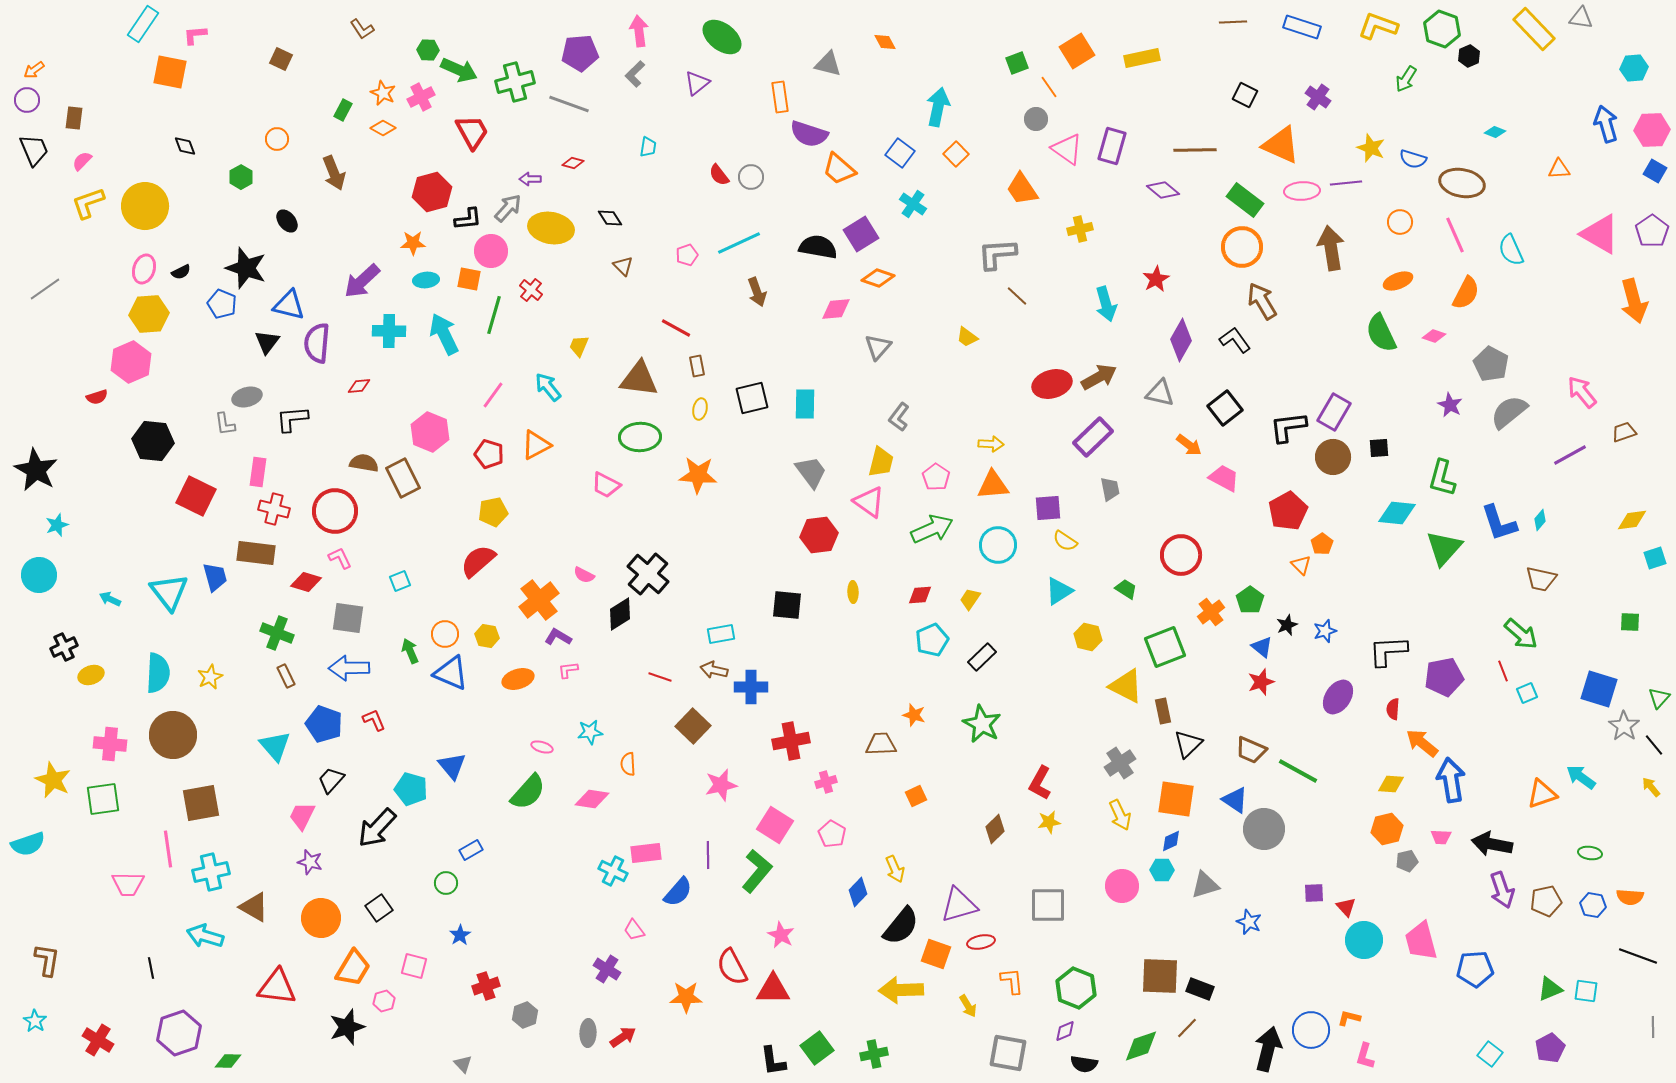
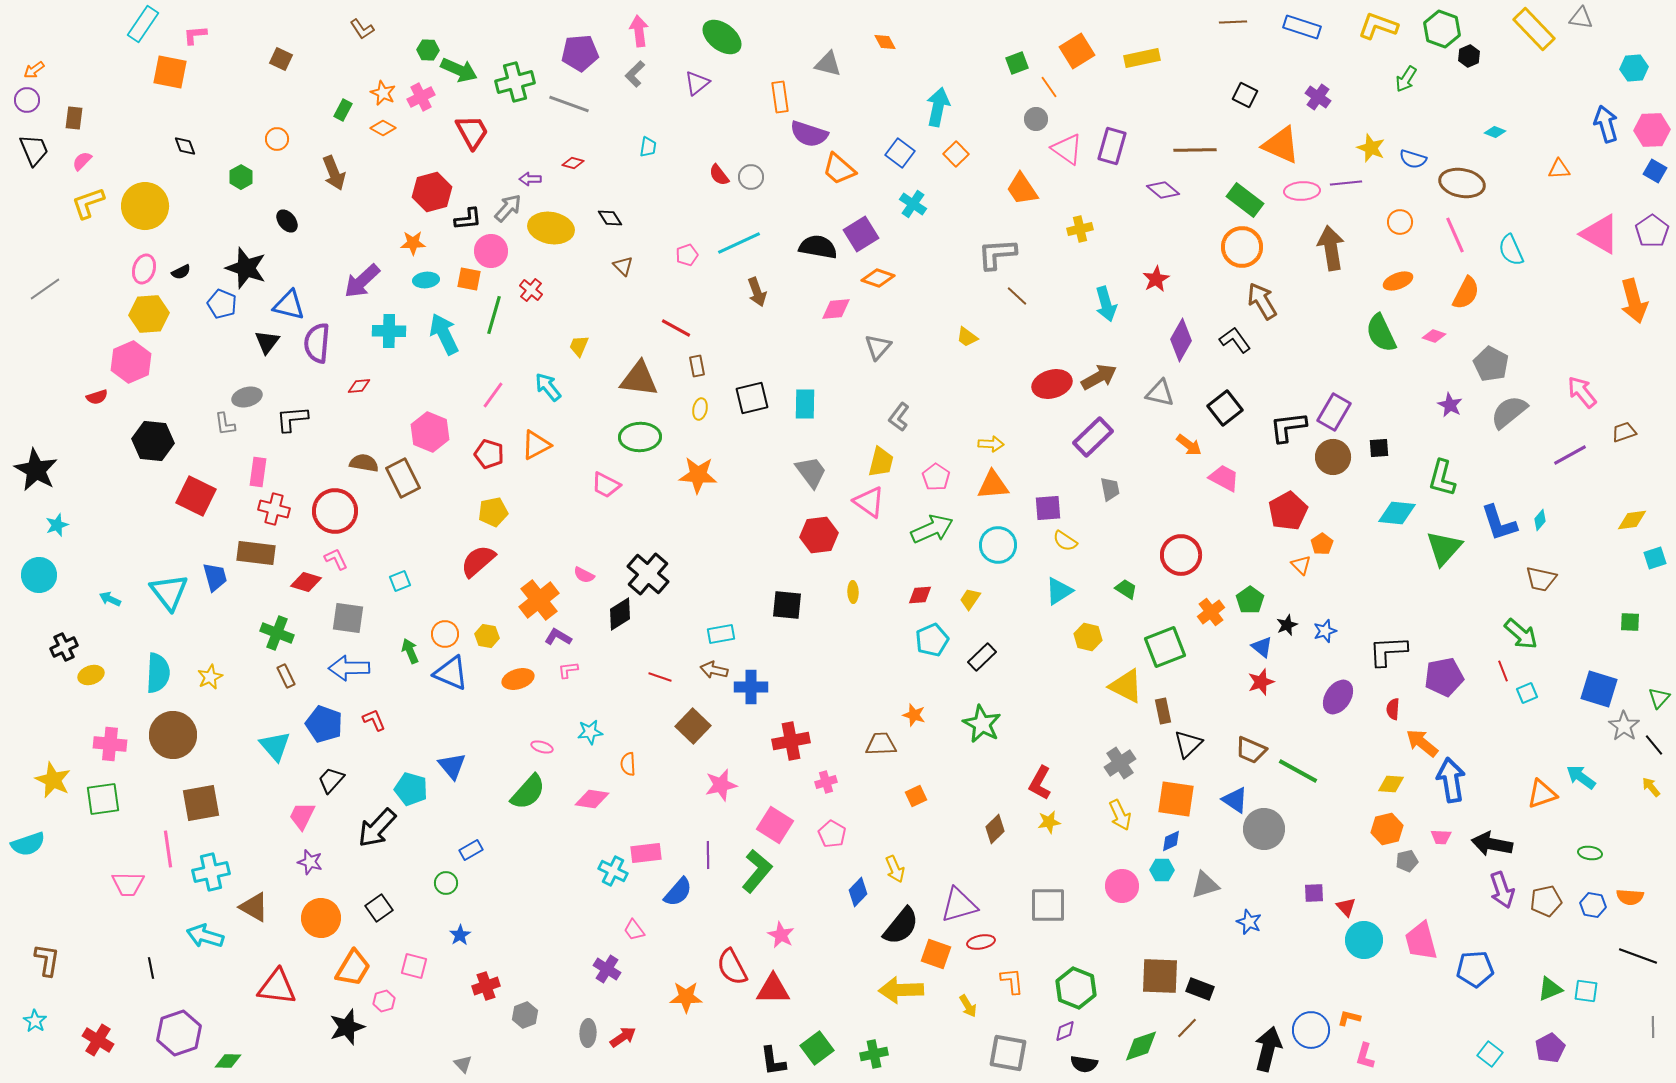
pink L-shape at (340, 558): moved 4 px left, 1 px down
